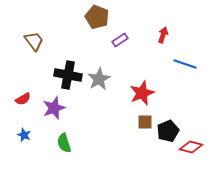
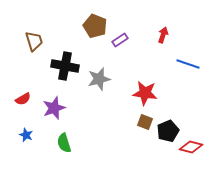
brown pentagon: moved 2 px left, 9 px down
brown trapezoid: rotated 20 degrees clockwise
blue line: moved 3 px right
black cross: moved 3 px left, 9 px up
gray star: rotated 15 degrees clockwise
red star: moved 3 px right; rotated 30 degrees clockwise
brown square: rotated 21 degrees clockwise
blue star: moved 2 px right
